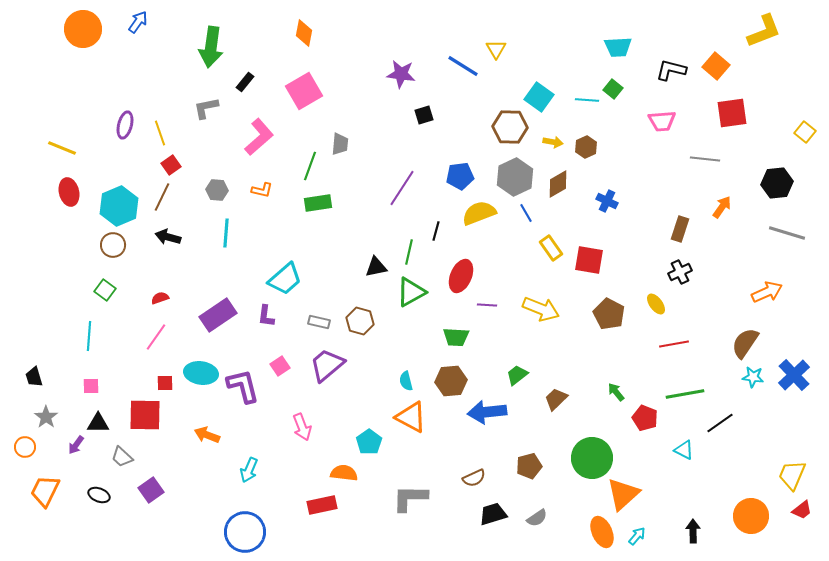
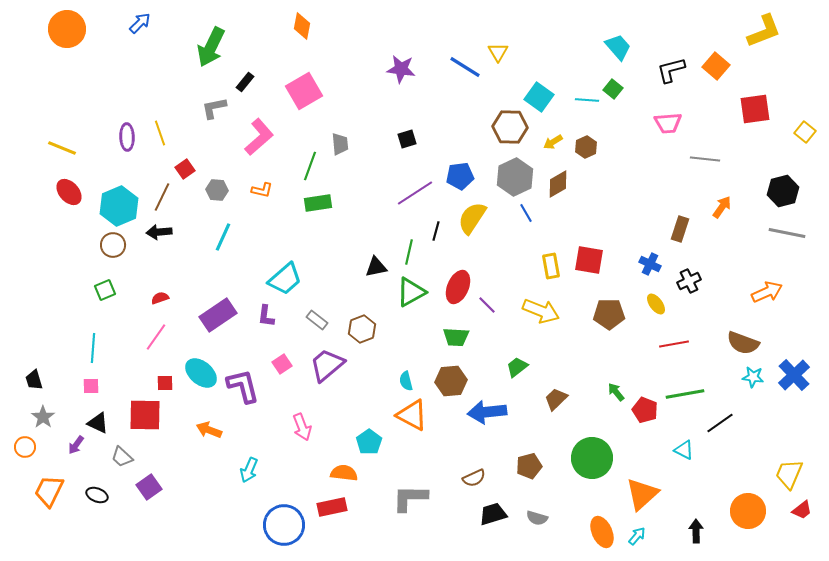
blue arrow at (138, 22): moved 2 px right, 1 px down; rotated 10 degrees clockwise
orange circle at (83, 29): moved 16 px left
orange diamond at (304, 33): moved 2 px left, 7 px up
green arrow at (211, 47): rotated 18 degrees clockwise
cyan trapezoid at (618, 47): rotated 128 degrees counterclockwise
yellow triangle at (496, 49): moved 2 px right, 3 px down
blue line at (463, 66): moved 2 px right, 1 px down
black L-shape at (671, 70): rotated 28 degrees counterclockwise
purple star at (401, 74): moved 5 px up
gray L-shape at (206, 108): moved 8 px right
red square at (732, 113): moved 23 px right, 4 px up
black square at (424, 115): moved 17 px left, 24 px down
pink trapezoid at (662, 121): moved 6 px right, 2 px down
purple ellipse at (125, 125): moved 2 px right, 12 px down; rotated 16 degrees counterclockwise
yellow arrow at (553, 142): rotated 138 degrees clockwise
gray trapezoid at (340, 144): rotated 10 degrees counterclockwise
red square at (171, 165): moved 14 px right, 4 px down
black hexagon at (777, 183): moved 6 px right, 8 px down; rotated 8 degrees counterclockwise
purple line at (402, 188): moved 13 px right, 5 px down; rotated 24 degrees clockwise
red ellipse at (69, 192): rotated 28 degrees counterclockwise
blue cross at (607, 201): moved 43 px right, 63 px down
yellow semicircle at (479, 213): moved 7 px left, 5 px down; rotated 36 degrees counterclockwise
cyan line at (226, 233): moved 3 px left, 4 px down; rotated 20 degrees clockwise
gray line at (787, 233): rotated 6 degrees counterclockwise
black arrow at (168, 237): moved 9 px left, 5 px up; rotated 20 degrees counterclockwise
yellow rectangle at (551, 248): moved 18 px down; rotated 25 degrees clockwise
black cross at (680, 272): moved 9 px right, 9 px down
red ellipse at (461, 276): moved 3 px left, 11 px down
green square at (105, 290): rotated 30 degrees clockwise
purple line at (487, 305): rotated 42 degrees clockwise
yellow arrow at (541, 309): moved 2 px down
brown pentagon at (609, 314): rotated 28 degrees counterclockwise
brown hexagon at (360, 321): moved 2 px right, 8 px down; rotated 24 degrees clockwise
gray rectangle at (319, 322): moved 2 px left, 2 px up; rotated 25 degrees clockwise
cyan line at (89, 336): moved 4 px right, 12 px down
brown semicircle at (745, 343): moved 2 px left; rotated 104 degrees counterclockwise
pink square at (280, 366): moved 2 px right, 2 px up
cyan ellipse at (201, 373): rotated 32 degrees clockwise
green trapezoid at (517, 375): moved 8 px up
black trapezoid at (34, 377): moved 3 px down
gray star at (46, 417): moved 3 px left
orange triangle at (411, 417): moved 1 px right, 2 px up
red pentagon at (645, 418): moved 8 px up
black triangle at (98, 423): rotated 25 degrees clockwise
orange arrow at (207, 435): moved 2 px right, 5 px up
yellow trapezoid at (792, 475): moved 3 px left, 1 px up
purple square at (151, 490): moved 2 px left, 3 px up
orange trapezoid at (45, 491): moved 4 px right
orange triangle at (623, 494): moved 19 px right
black ellipse at (99, 495): moved 2 px left
red rectangle at (322, 505): moved 10 px right, 2 px down
orange circle at (751, 516): moved 3 px left, 5 px up
gray semicircle at (537, 518): rotated 50 degrees clockwise
black arrow at (693, 531): moved 3 px right
blue circle at (245, 532): moved 39 px right, 7 px up
